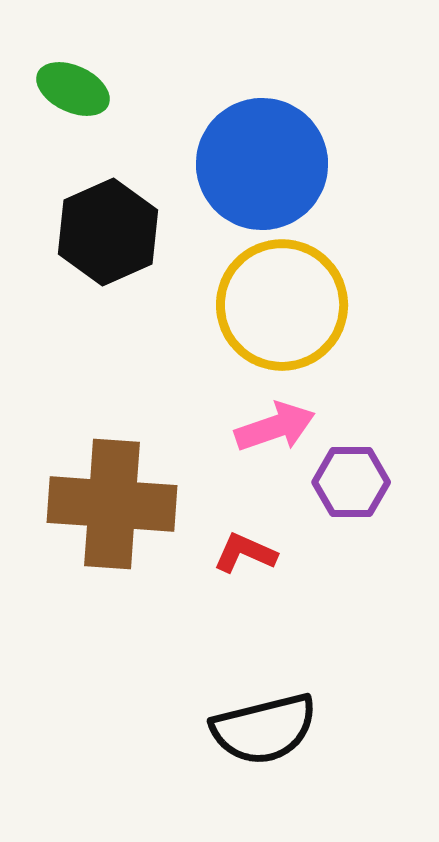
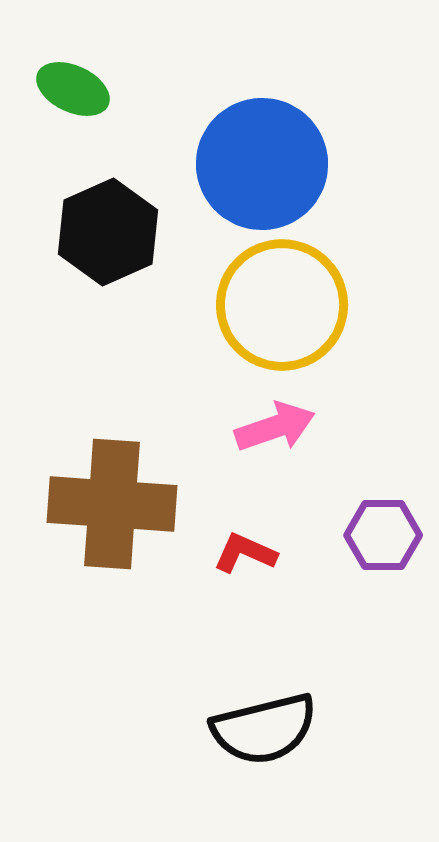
purple hexagon: moved 32 px right, 53 px down
